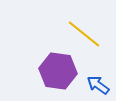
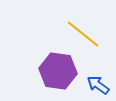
yellow line: moved 1 px left
